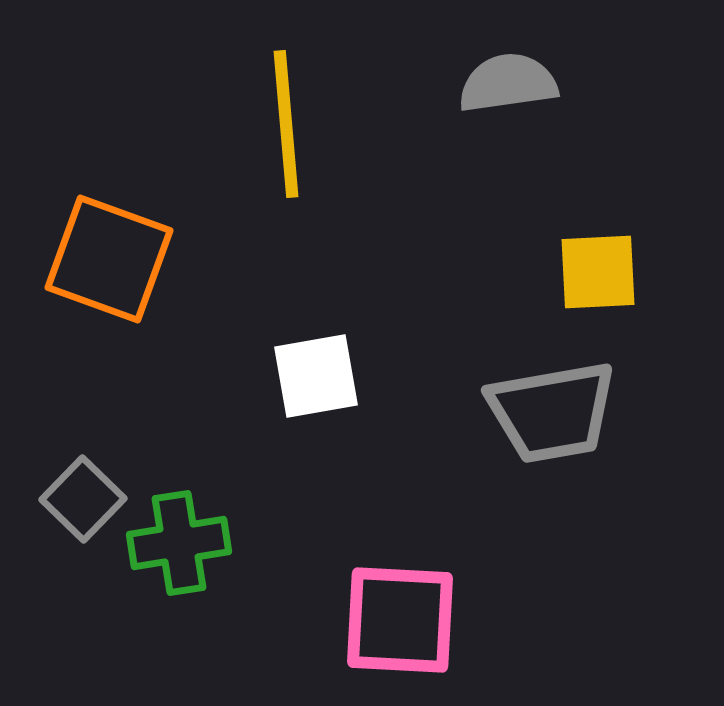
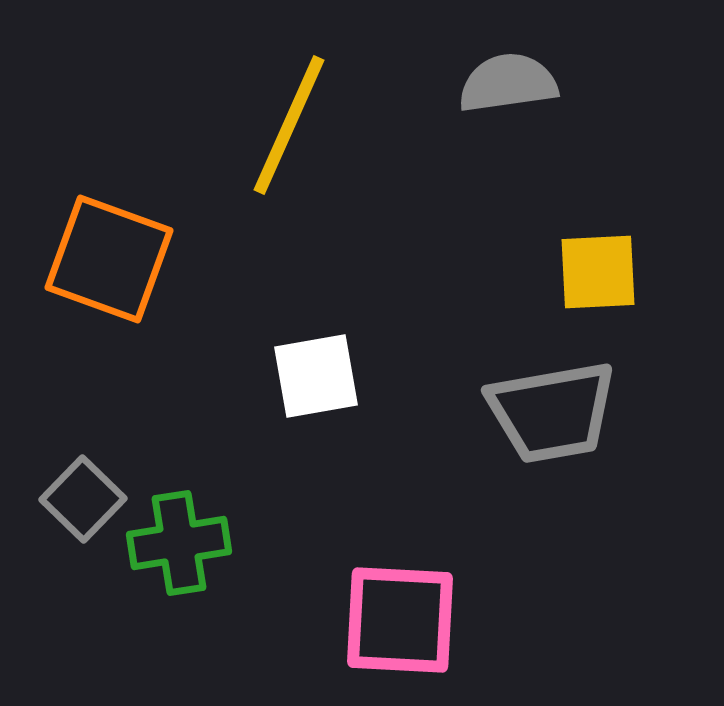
yellow line: moved 3 px right, 1 px down; rotated 29 degrees clockwise
